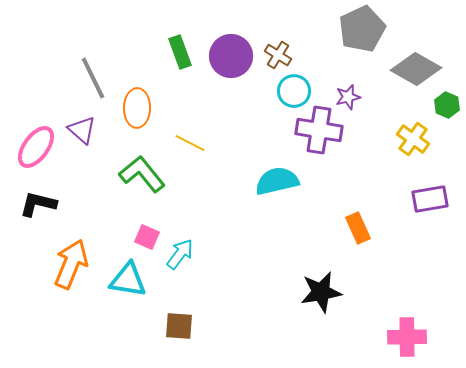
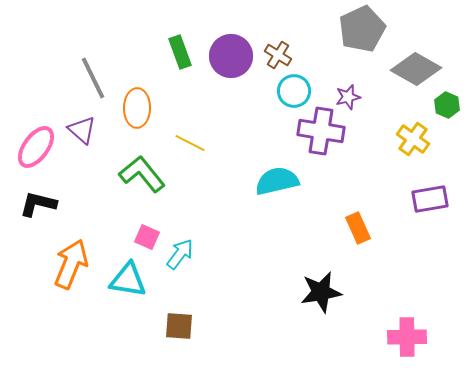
purple cross: moved 2 px right, 1 px down
